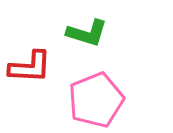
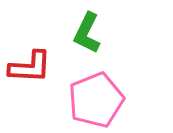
green L-shape: rotated 99 degrees clockwise
